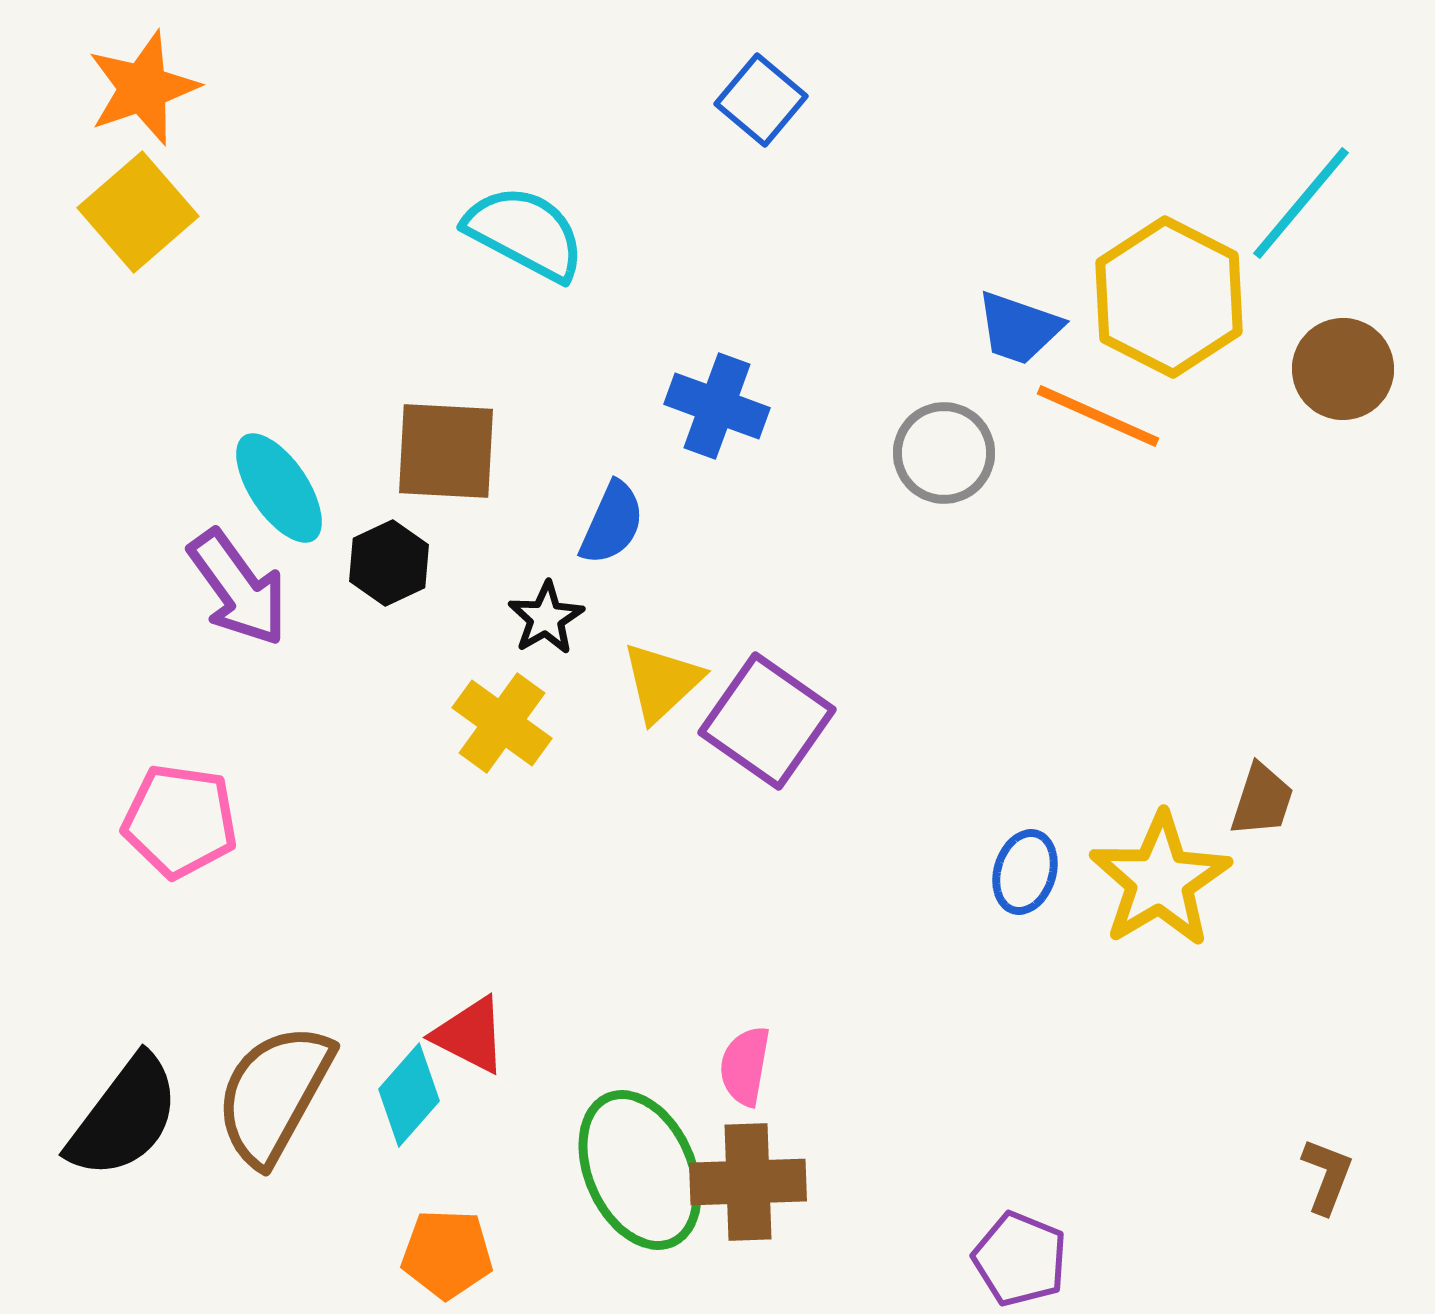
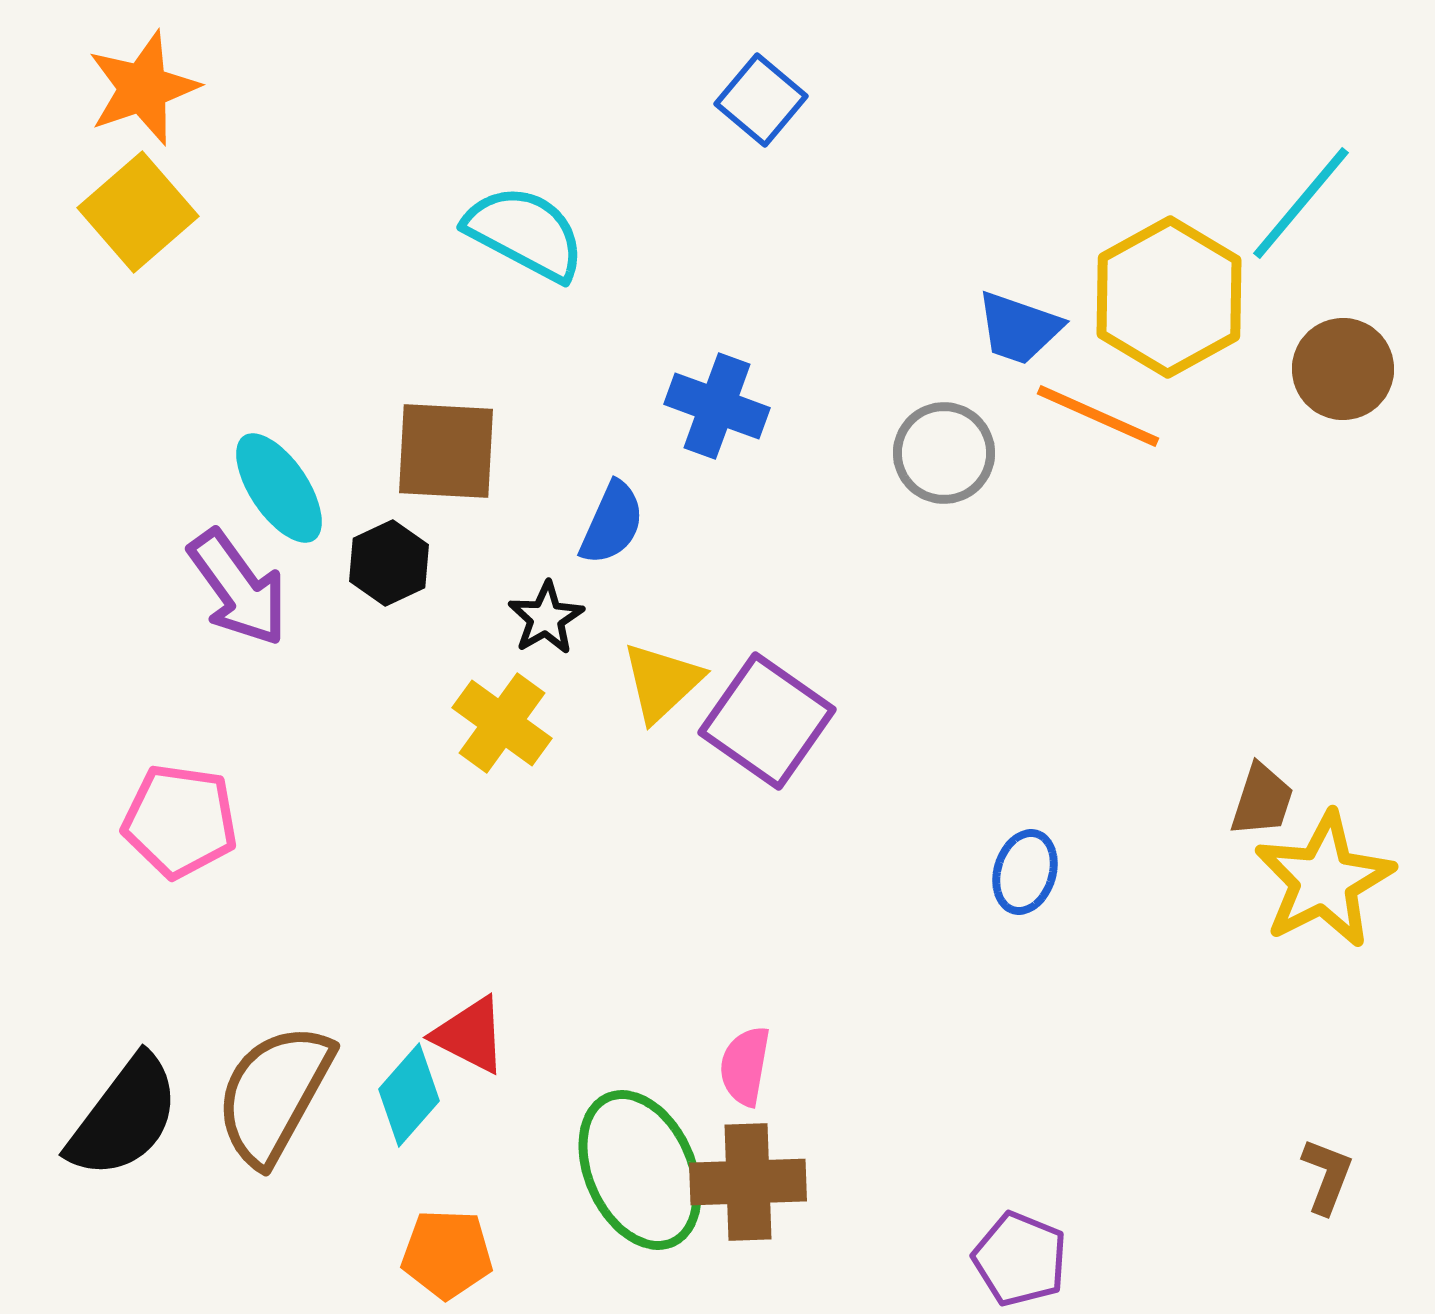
yellow hexagon: rotated 4 degrees clockwise
yellow star: moved 164 px right; rotated 4 degrees clockwise
